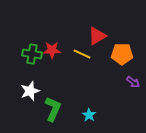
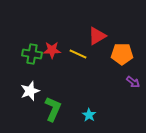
yellow line: moved 4 px left
